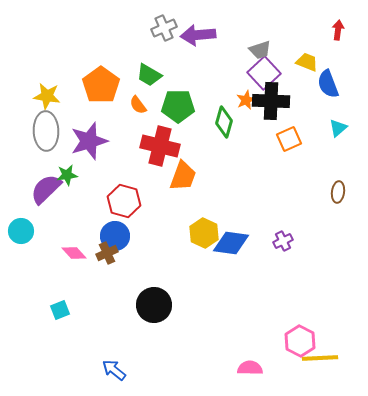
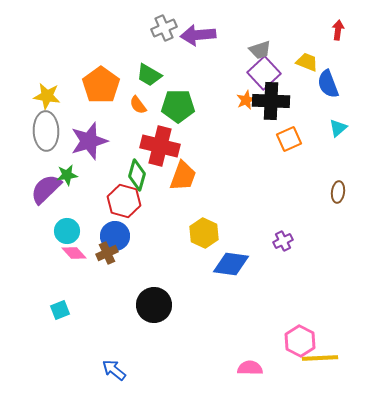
green diamond: moved 87 px left, 53 px down
cyan circle: moved 46 px right
blue diamond: moved 21 px down
